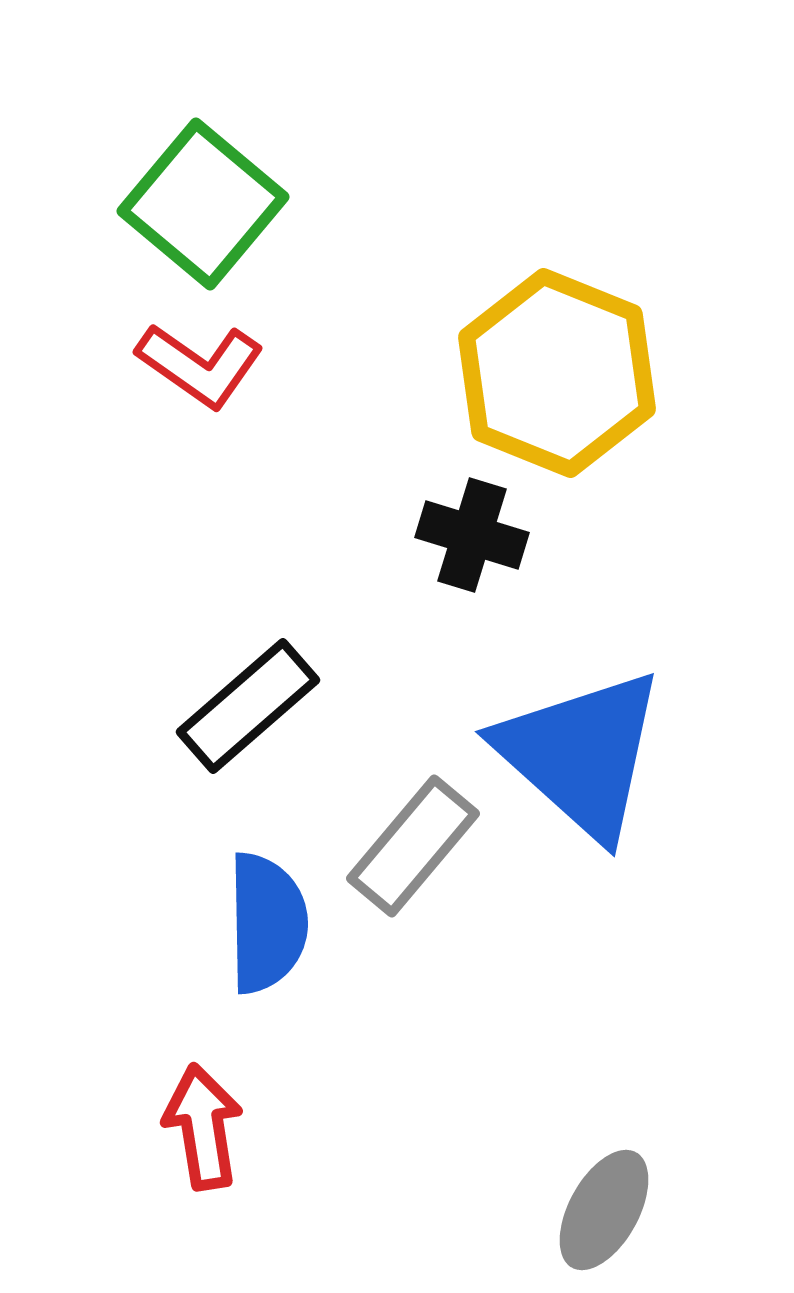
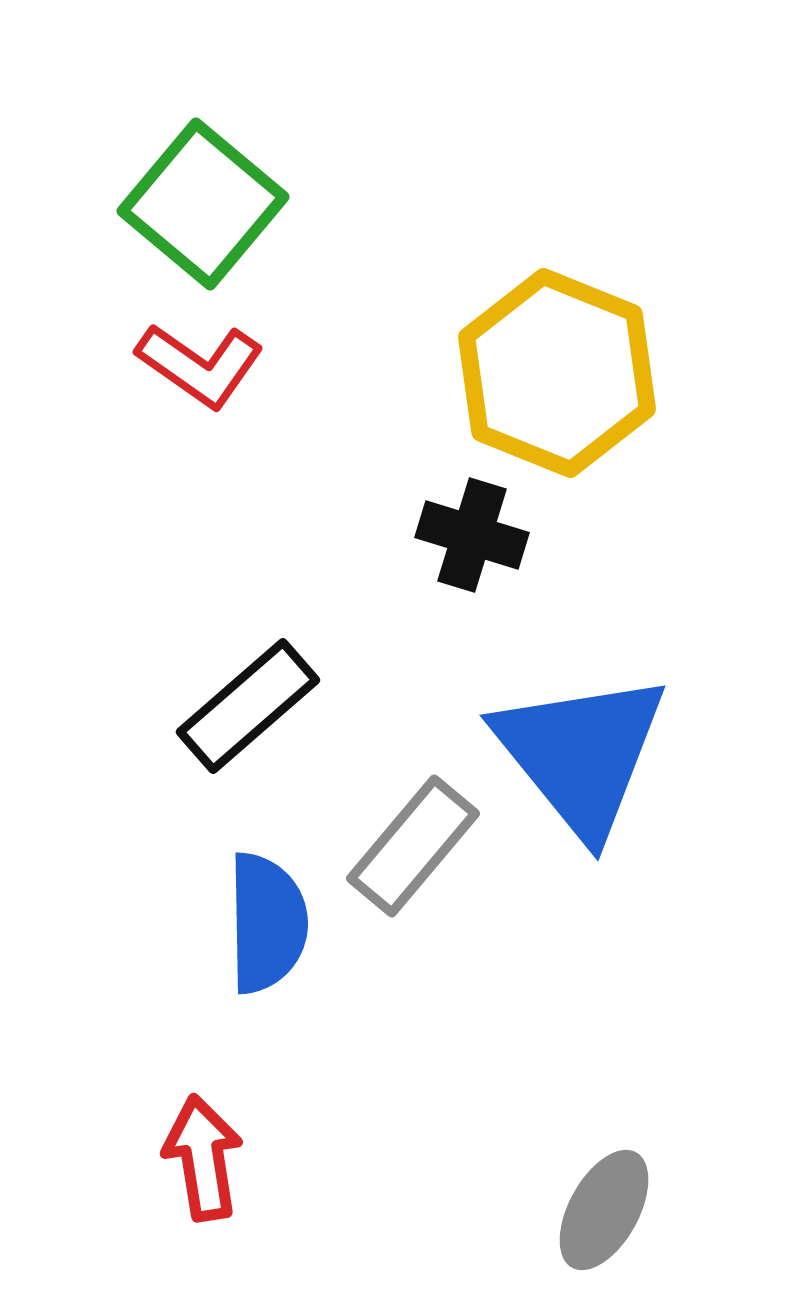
blue triangle: rotated 9 degrees clockwise
red arrow: moved 31 px down
